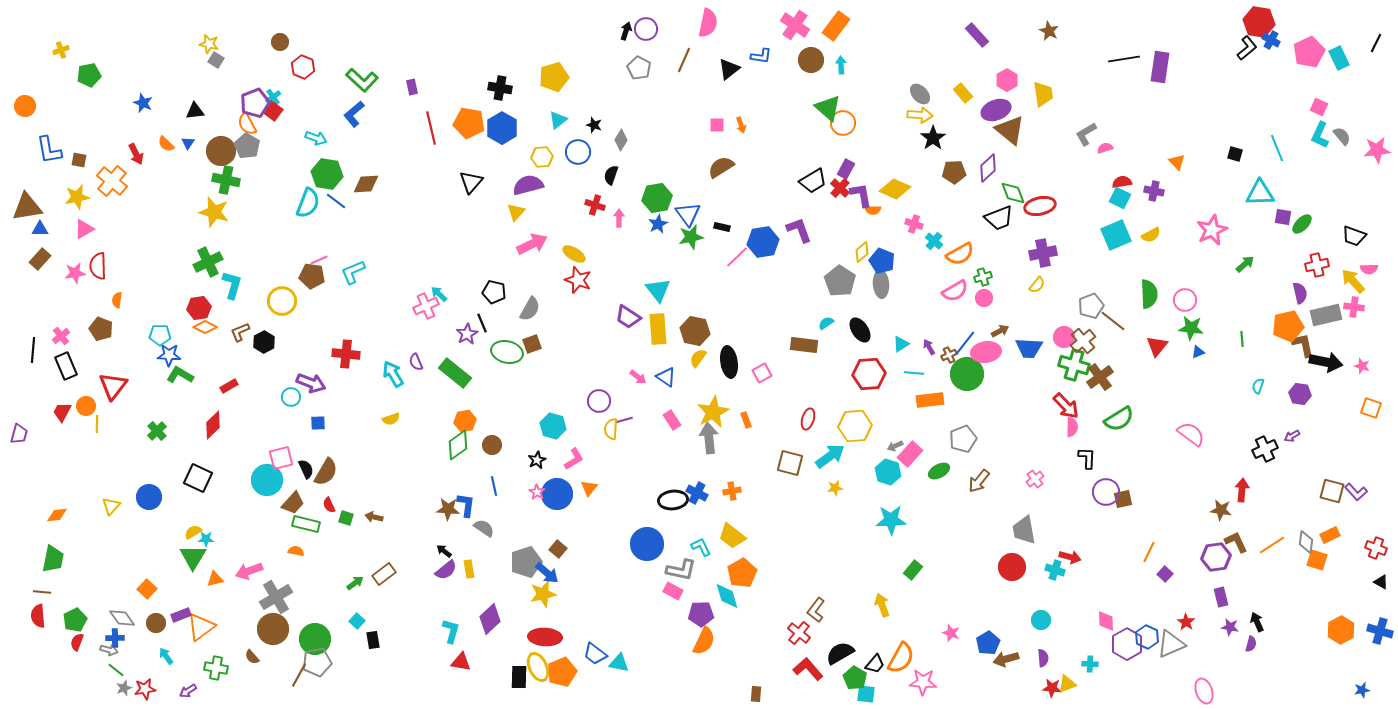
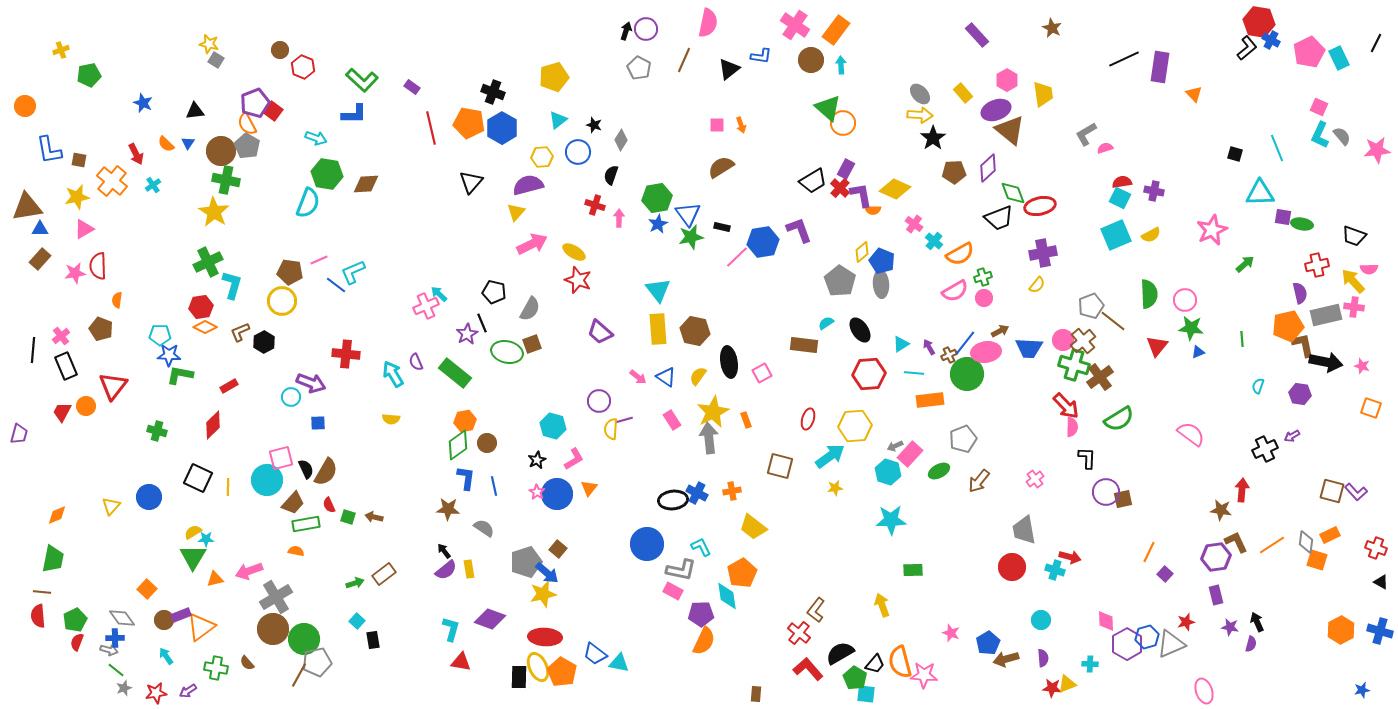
orange rectangle at (836, 26): moved 4 px down
brown star at (1049, 31): moved 3 px right, 3 px up
brown circle at (280, 42): moved 8 px down
black line at (1124, 59): rotated 16 degrees counterclockwise
purple rectangle at (412, 87): rotated 42 degrees counterclockwise
black cross at (500, 88): moved 7 px left, 4 px down; rotated 10 degrees clockwise
cyan cross at (273, 97): moved 120 px left, 88 px down
blue L-shape at (354, 114): rotated 140 degrees counterclockwise
orange triangle at (1177, 162): moved 17 px right, 68 px up
blue line at (336, 201): moved 84 px down
yellow star at (214, 212): rotated 16 degrees clockwise
pink cross at (914, 224): rotated 18 degrees clockwise
green ellipse at (1302, 224): rotated 55 degrees clockwise
yellow ellipse at (574, 254): moved 2 px up
brown pentagon at (312, 276): moved 22 px left, 4 px up
red hexagon at (199, 308): moved 2 px right, 1 px up
purple trapezoid at (628, 317): moved 28 px left, 15 px down; rotated 8 degrees clockwise
pink circle at (1064, 337): moved 1 px left, 3 px down
yellow semicircle at (698, 358): moved 18 px down
green L-shape at (180, 375): rotated 20 degrees counterclockwise
yellow semicircle at (391, 419): rotated 24 degrees clockwise
yellow line at (97, 424): moved 131 px right, 63 px down
green cross at (157, 431): rotated 30 degrees counterclockwise
brown circle at (492, 445): moved 5 px left, 2 px up
brown square at (790, 463): moved 10 px left, 3 px down
blue L-shape at (466, 505): moved 27 px up
orange diamond at (57, 515): rotated 15 degrees counterclockwise
green square at (346, 518): moved 2 px right, 1 px up
green rectangle at (306, 524): rotated 24 degrees counterclockwise
yellow trapezoid at (732, 536): moved 21 px right, 9 px up
black arrow at (444, 551): rotated 14 degrees clockwise
green rectangle at (913, 570): rotated 48 degrees clockwise
green arrow at (355, 583): rotated 18 degrees clockwise
cyan diamond at (727, 596): rotated 8 degrees clockwise
purple rectangle at (1221, 597): moved 5 px left, 2 px up
purple diamond at (490, 619): rotated 64 degrees clockwise
red star at (1186, 622): rotated 24 degrees clockwise
brown circle at (156, 623): moved 8 px right, 3 px up
cyan L-shape at (451, 631): moved 2 px up
blue hexagon at (1147, 637): rotated 20 degrees clockwise
green circle at (315, 639): moved 11 px left
brown semicircle at (252, 657): moved 5 px left, 6 px down
orange semicircle at (901, 658): moved 1 px left, 4 px down; rotated 136 degrees clockwise
orange pentagon at (562, 672): rotated 20 degrees counterclockwise
pink star at (923, 682): moved 1 px right, 7 px up
red star at (145, 689): moved 11 px right, 4 px down
